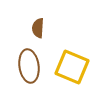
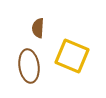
yellow square: moved 11 px up
